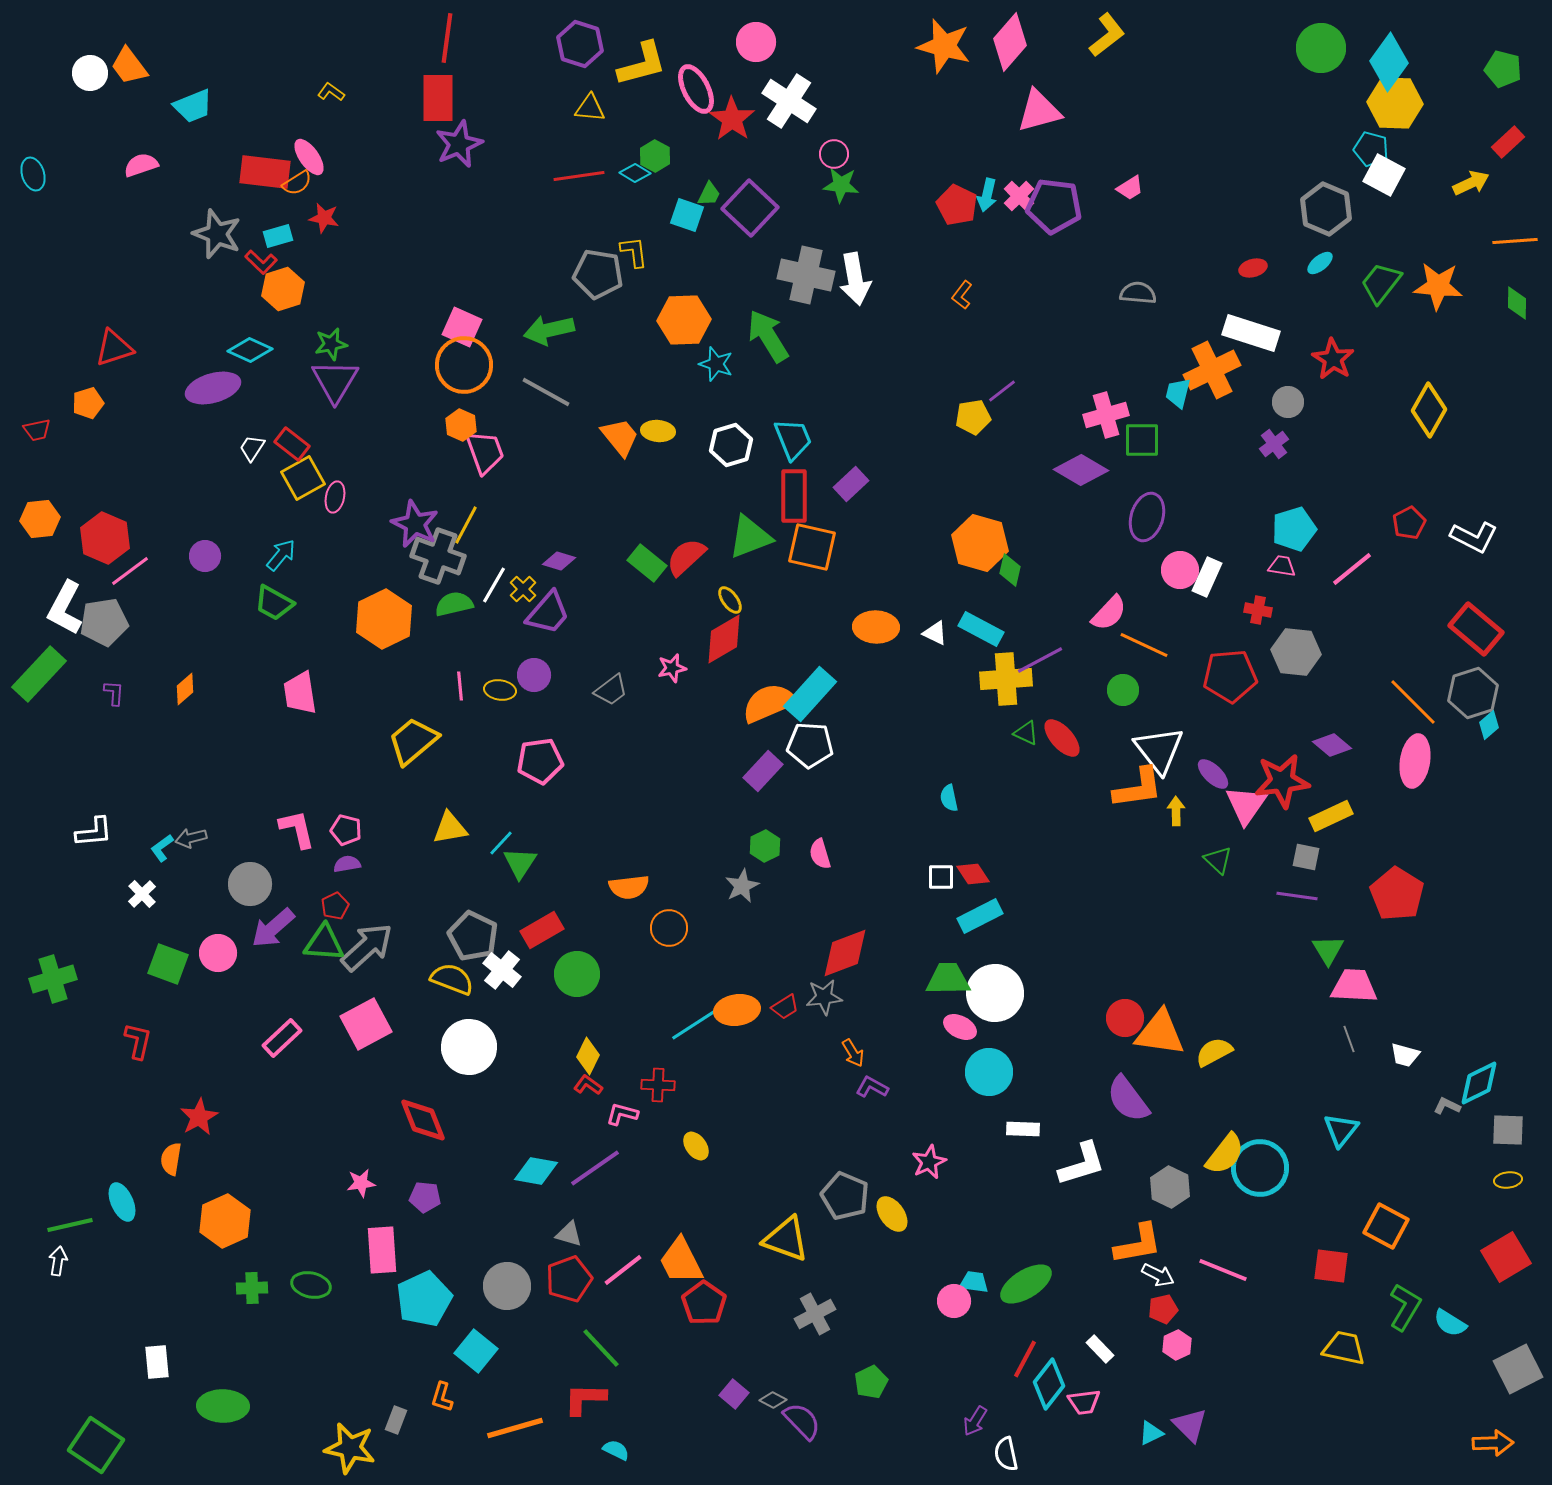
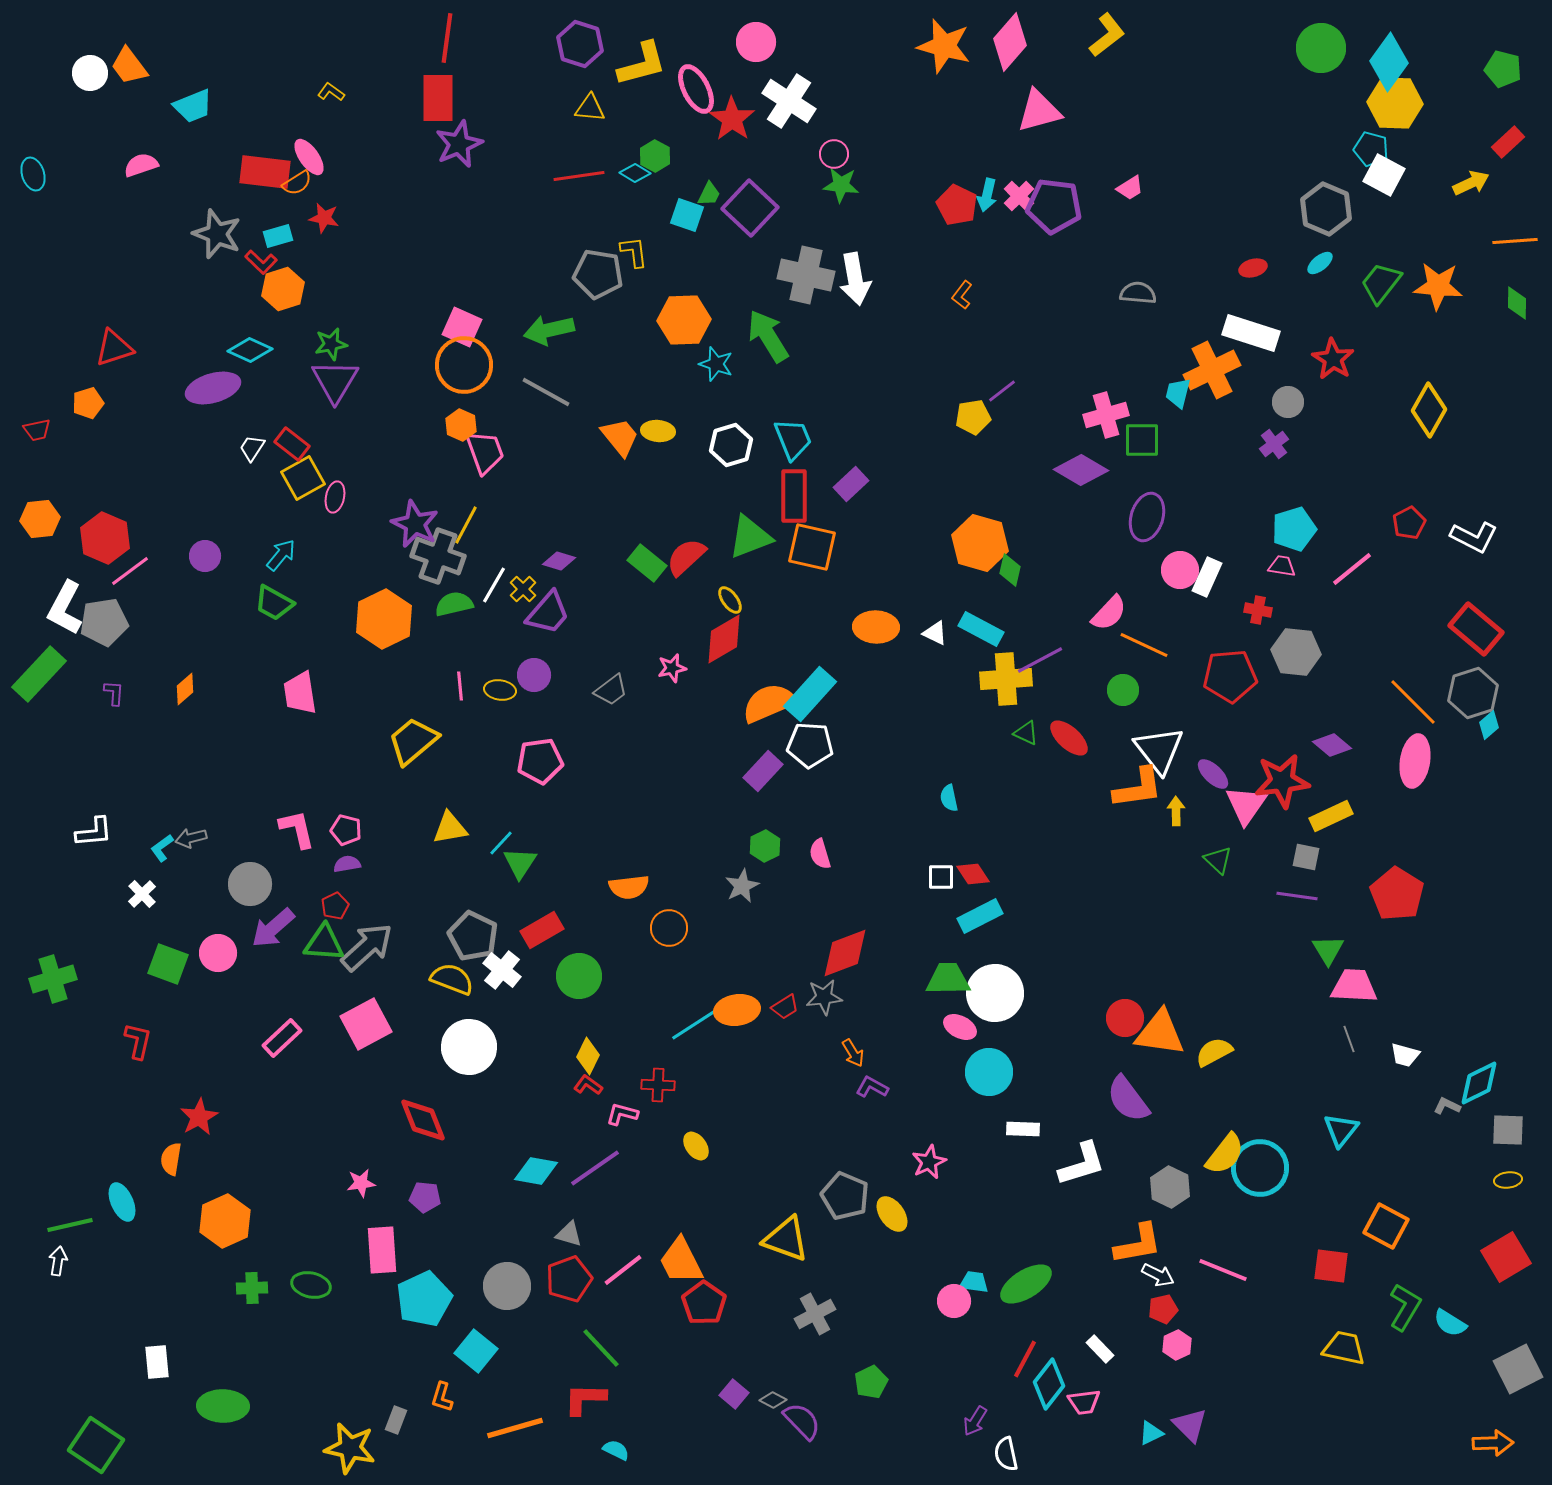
red ellipse at (1062, 738): moved 7 px right; rotated 6 degrees counterclockwise
green circle at (577, 974): moved 2 px right, 2 px down
